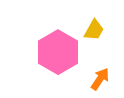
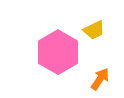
yellow trapezoid: rotated 35 degrees clockwise
